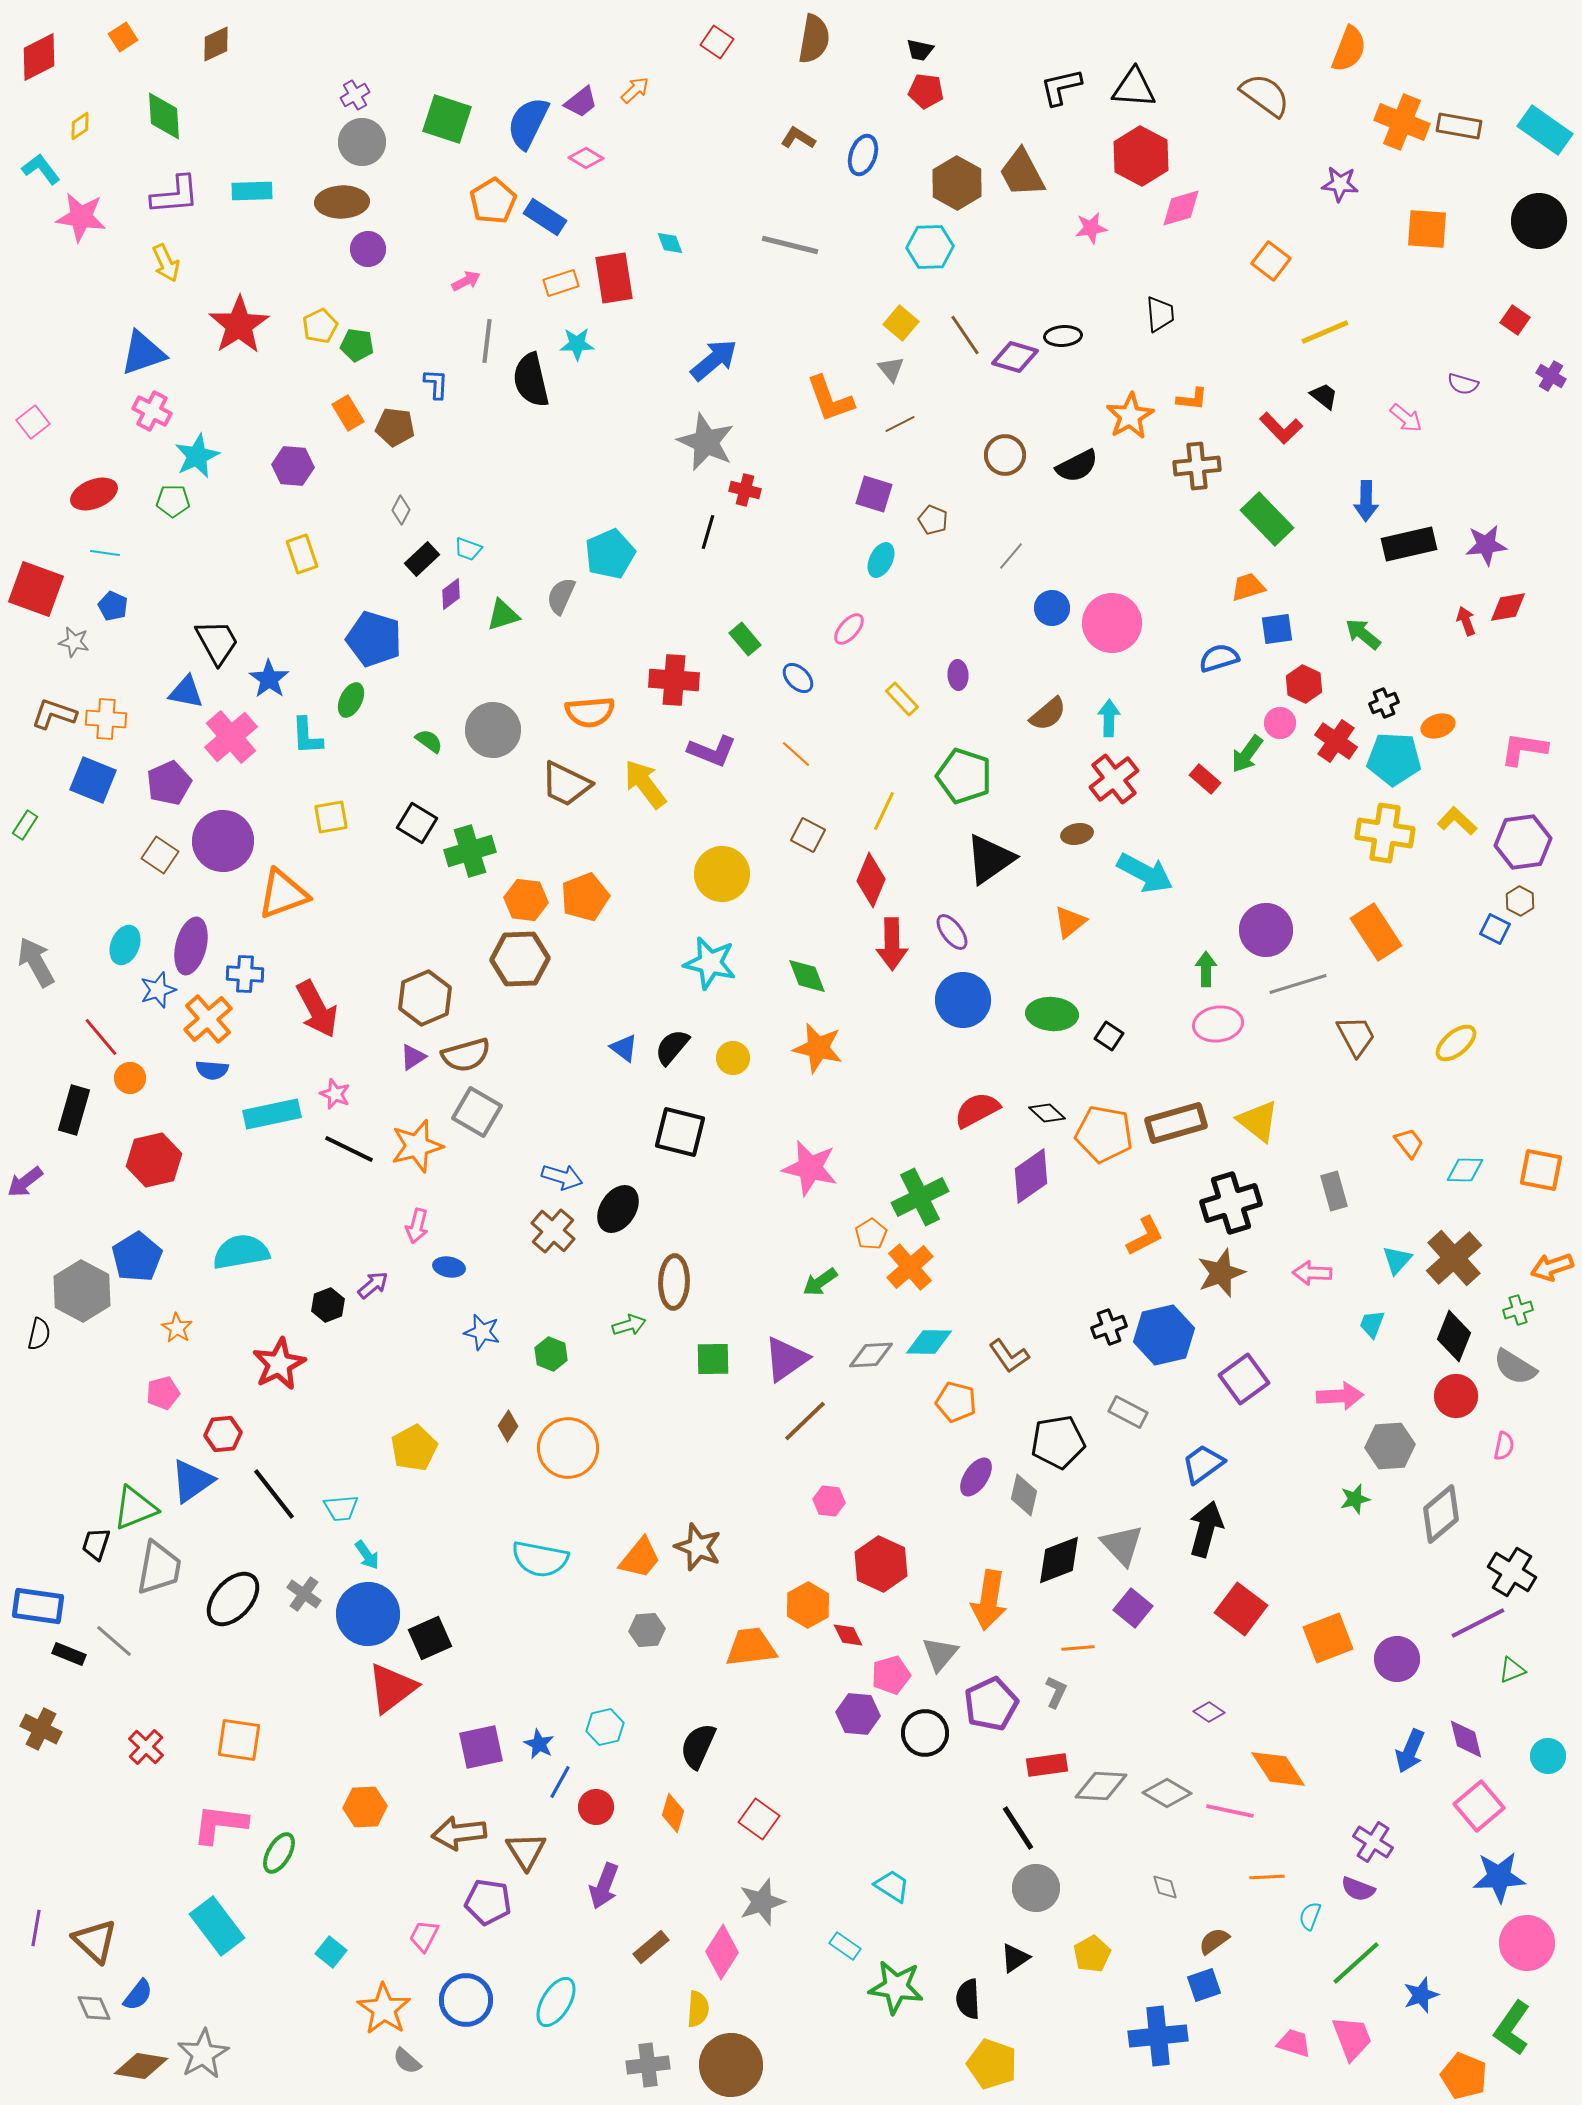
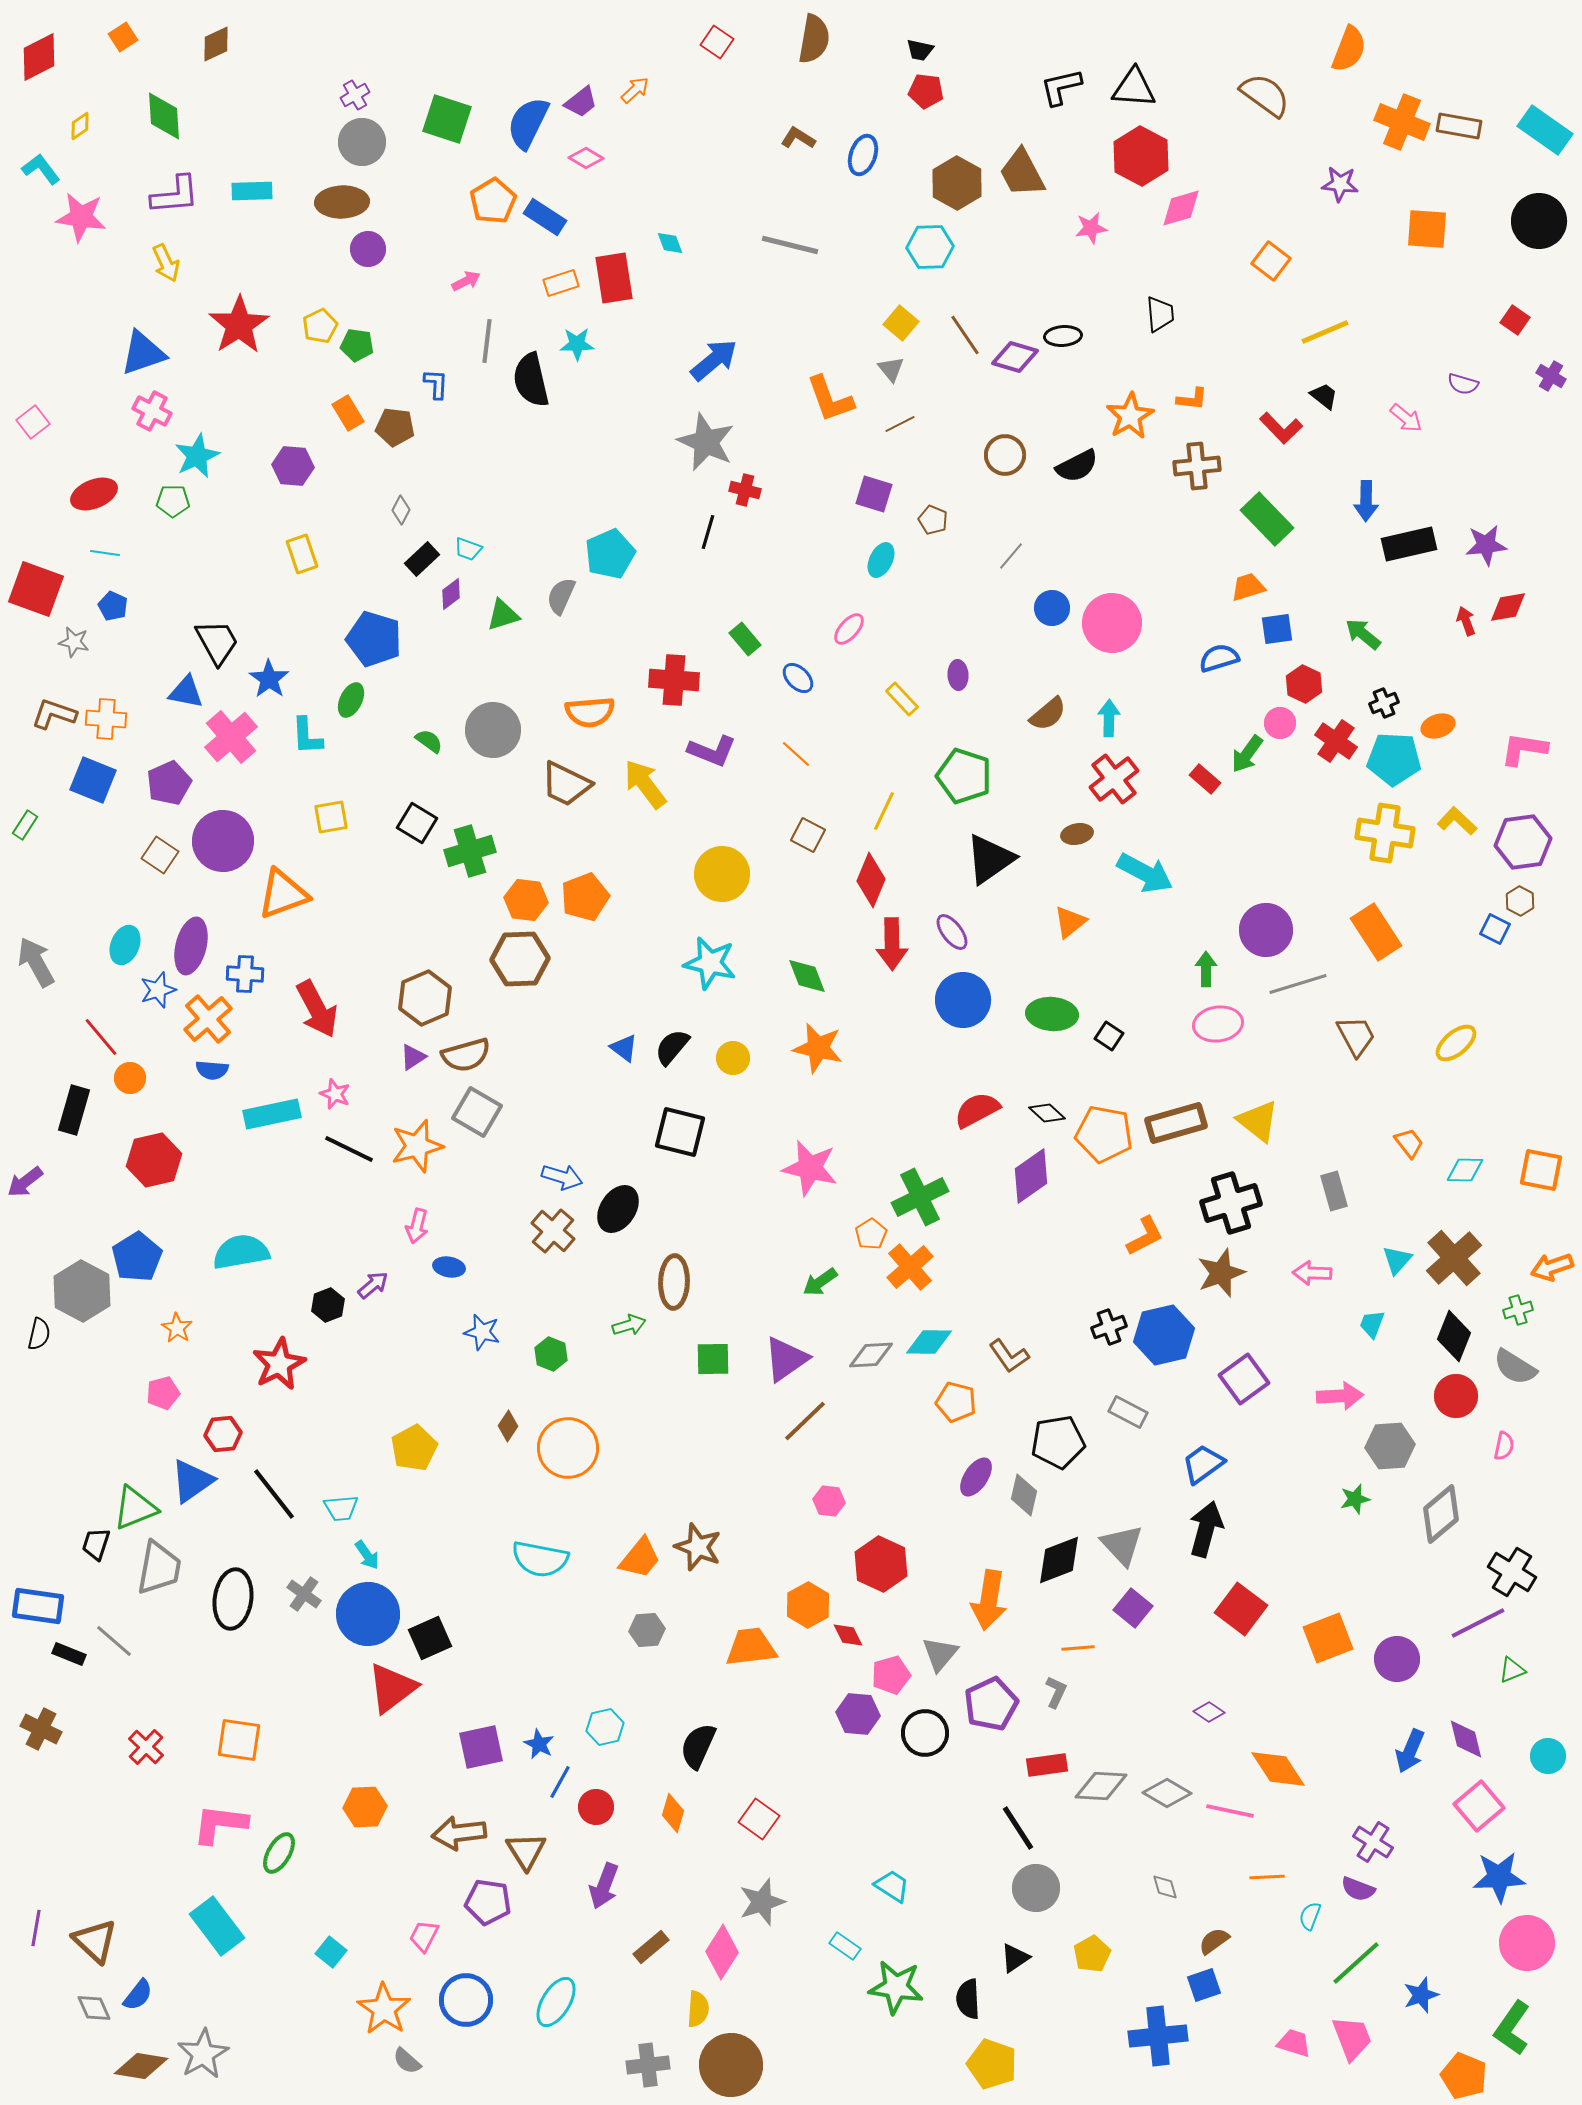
black ellipse at (233, 1599): rotated 34 degrees counterclockwise
